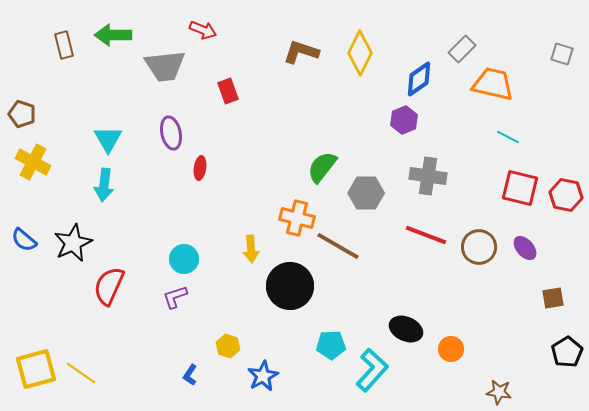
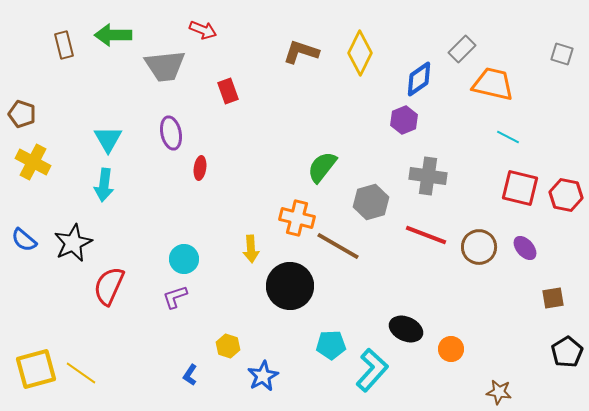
gray hexagon at (366, 193): moved 5 px right, 9 px down; rotated 16 degrees counterclockwise
